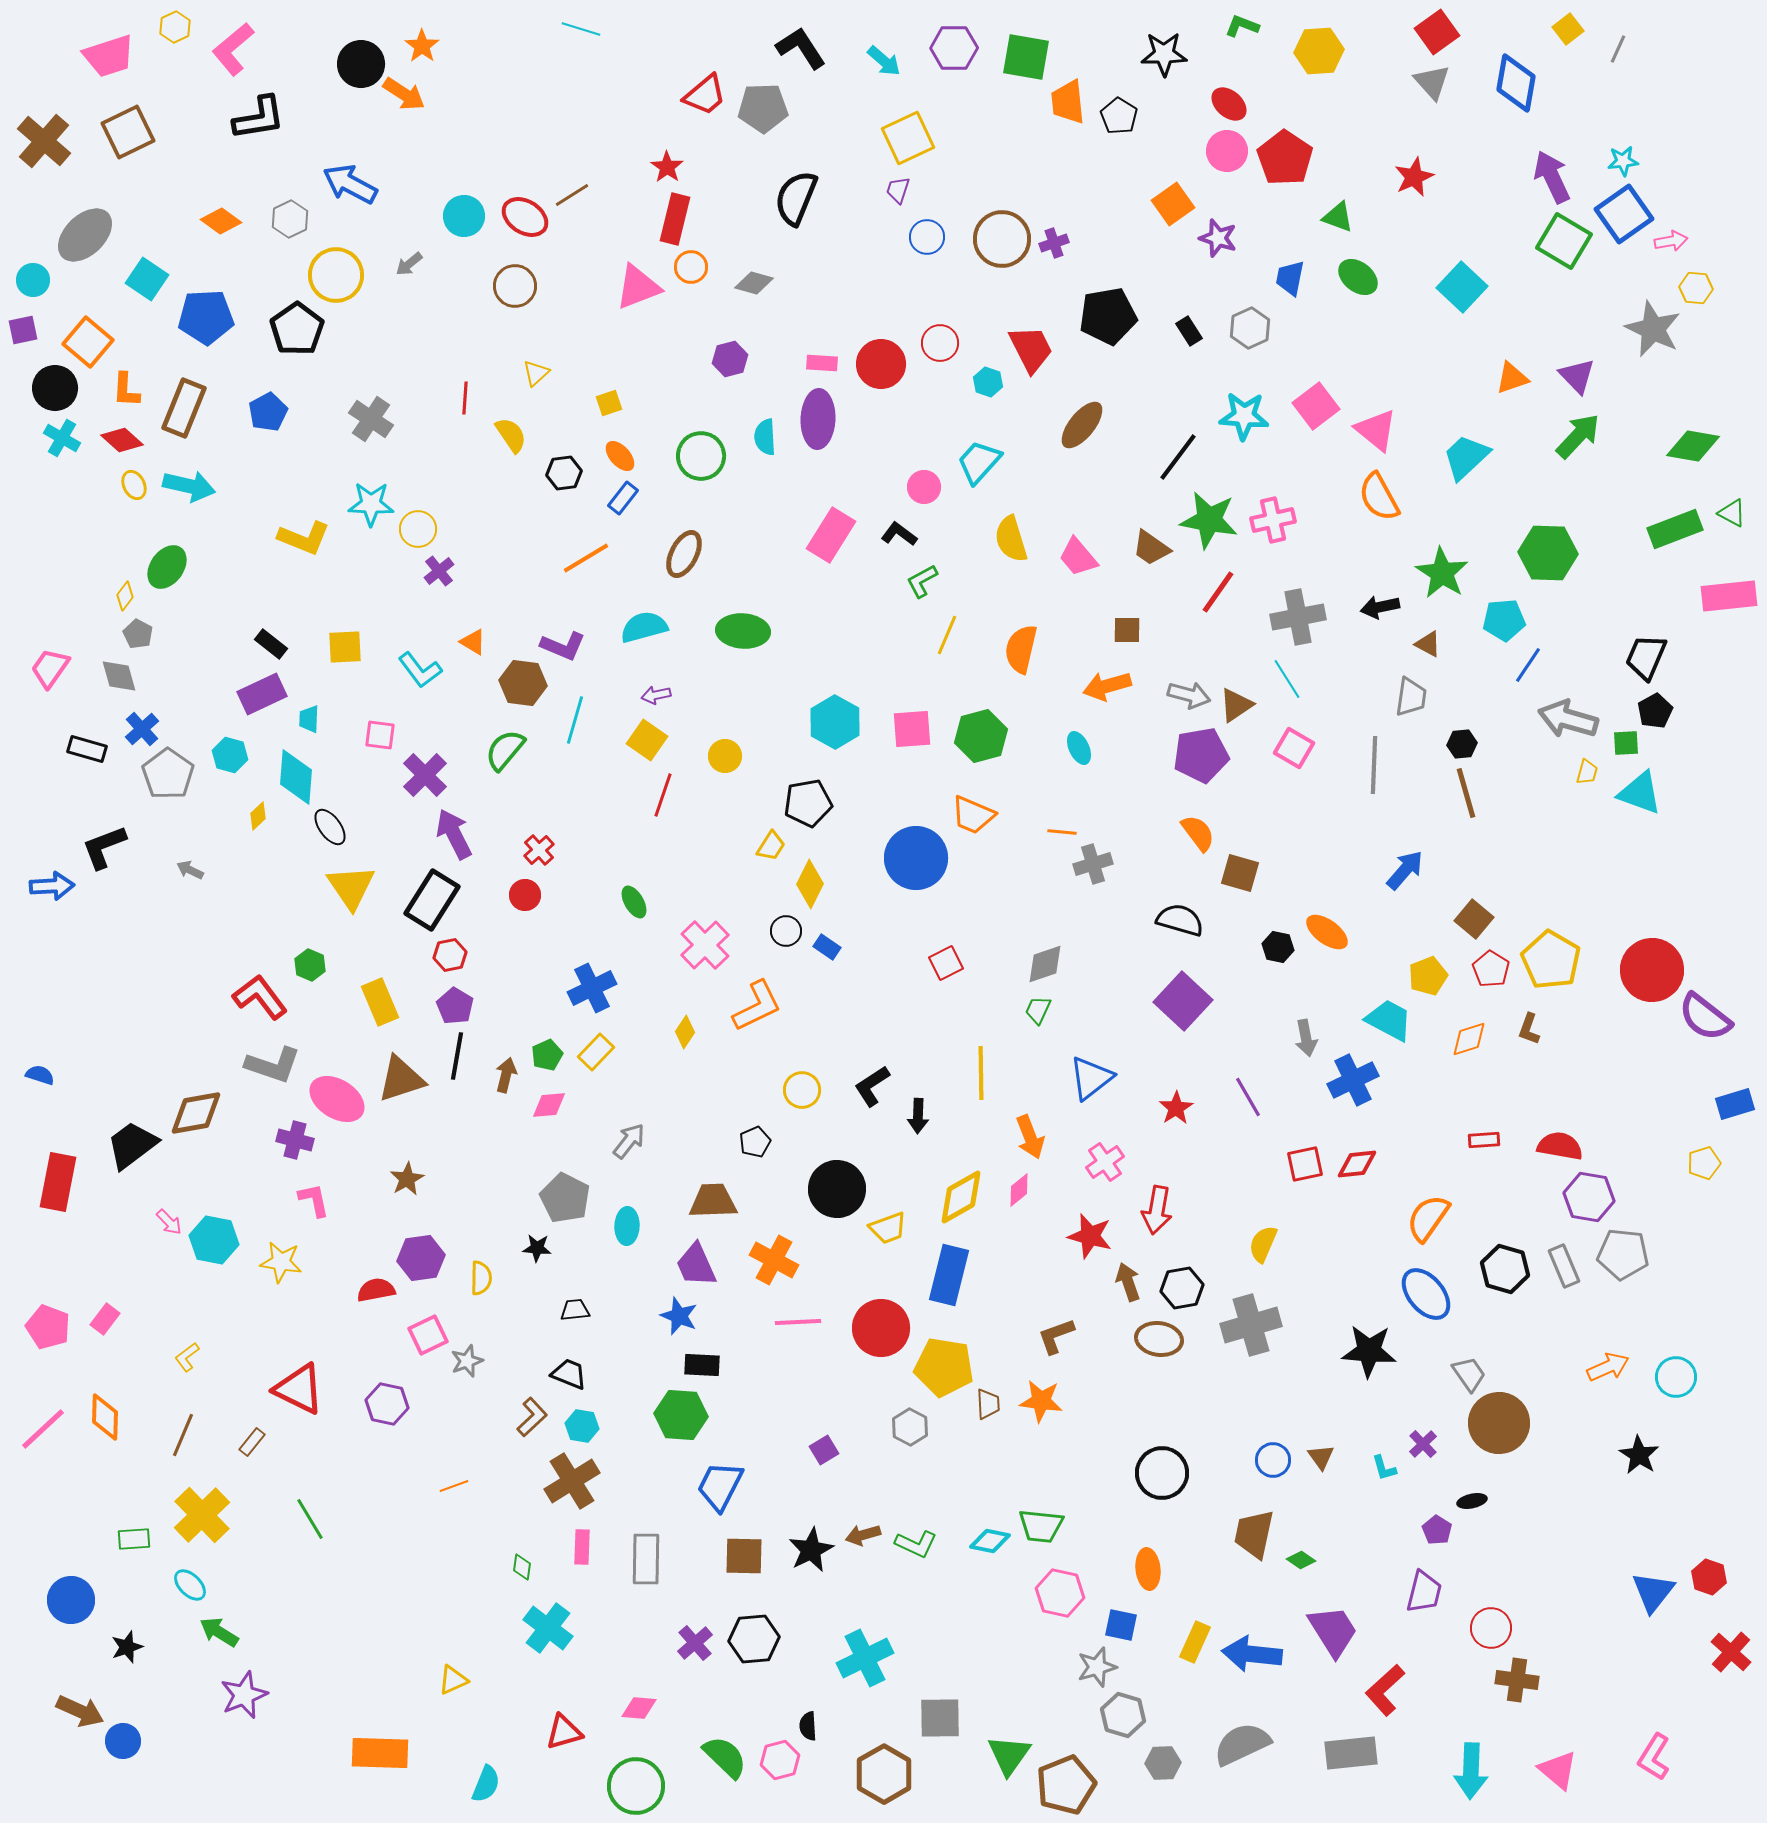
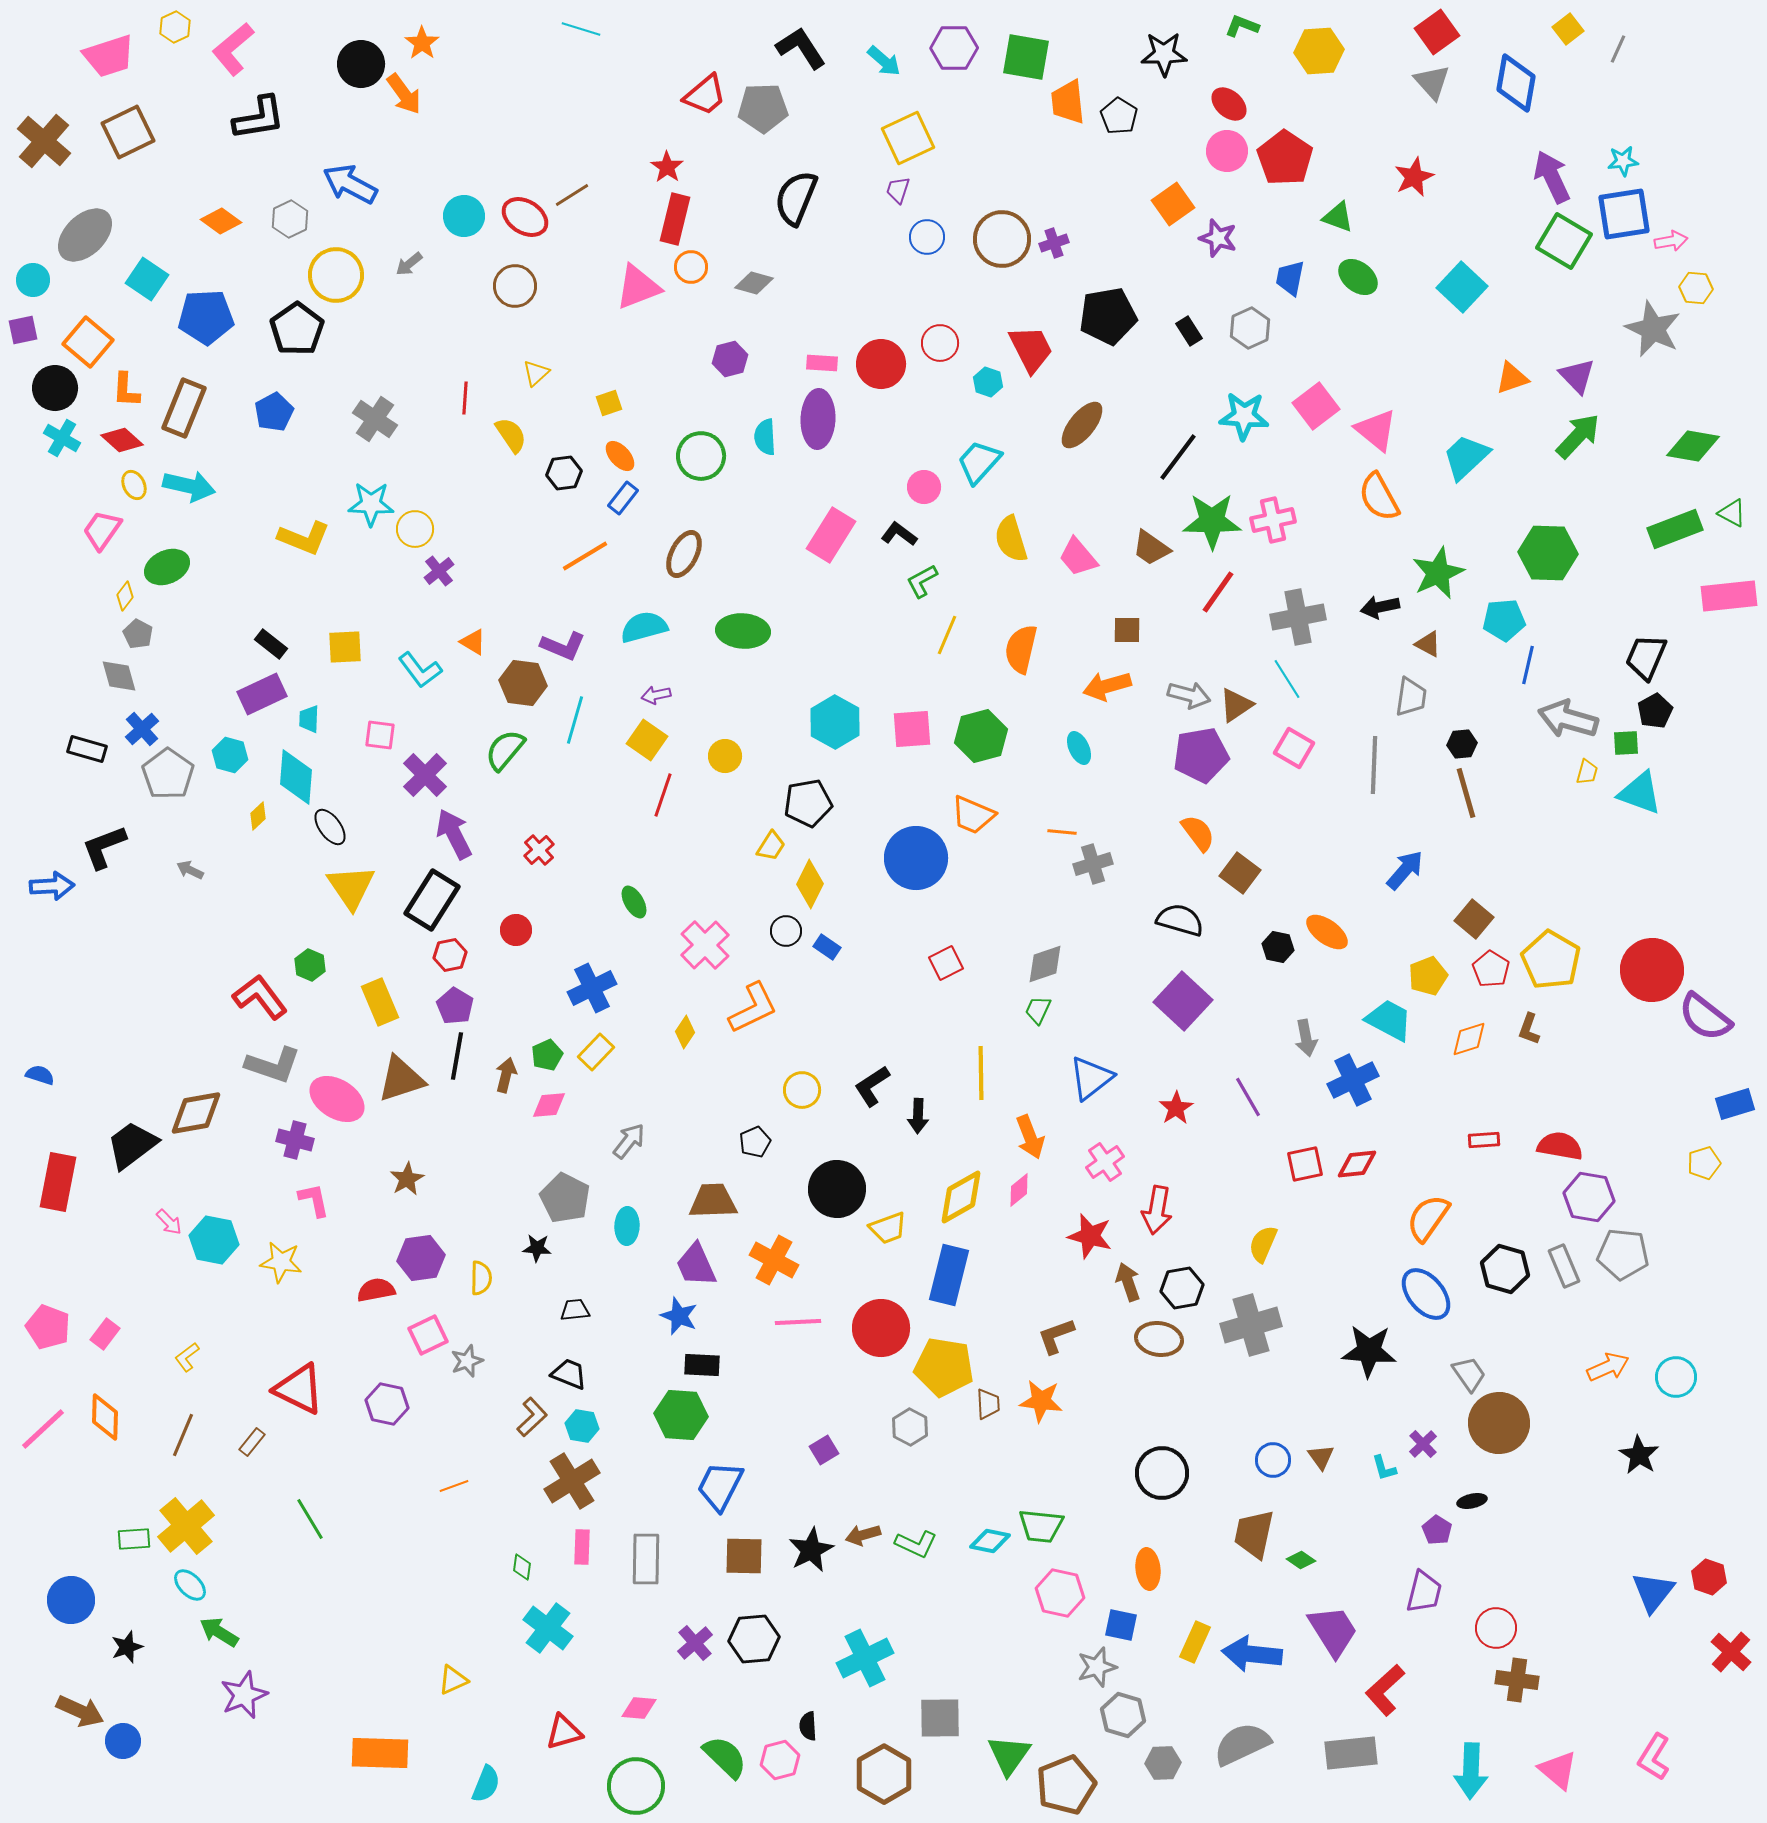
orange star at (422, 46): moved 3 px up
orange arrow at (404, 94): rotated 21 degrees clockwise
blue square at (1624, 214): rotated 26 degrees clockwise
blue pentagon at (268, 412): moved 6 px right
gray cross at (371, 419): moved 4 px right
green star at (1209, 520): moved 3 px right, 1 px down; rotated 10 degrees counterclockwise
yellow circle at (418, 529): moved 3 px left
orange line at (586, 558): moved 1 px left, 2 px up
green ellipse at (167, 567): rotated 30 degrees clockwise
green star at (1442, 573): moved 4 px left; rotated 16 degrees clockwise
blue line at (1528, 665): rotated 21 degrees counterclockwise
pink trapezoid at (50, 668): moved 52 px right, 138 px up
brown square at (1240, 873): rotated 21 degrees clockwise
red circle at (525, 895): moved 9 px left, 35 px down
orange L-shape at (757, 1006): moved 4 px left, 2 px down
pink rectangle at (105, 1319): moved 15 px down
yellow cross at (202, 1515): moved 16 px left, 11 px down; rotated 4 degrees clockwise
red circle at (1491, 1628): moved 5 px right
